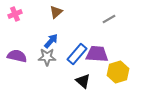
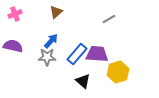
purple semicircle: moved 4 px left, 10 px up
